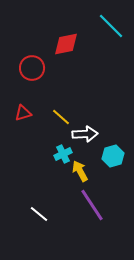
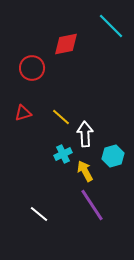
white arrow: rotated 90 degrees counterclockwise
yellow arrow: moved 5 px right
